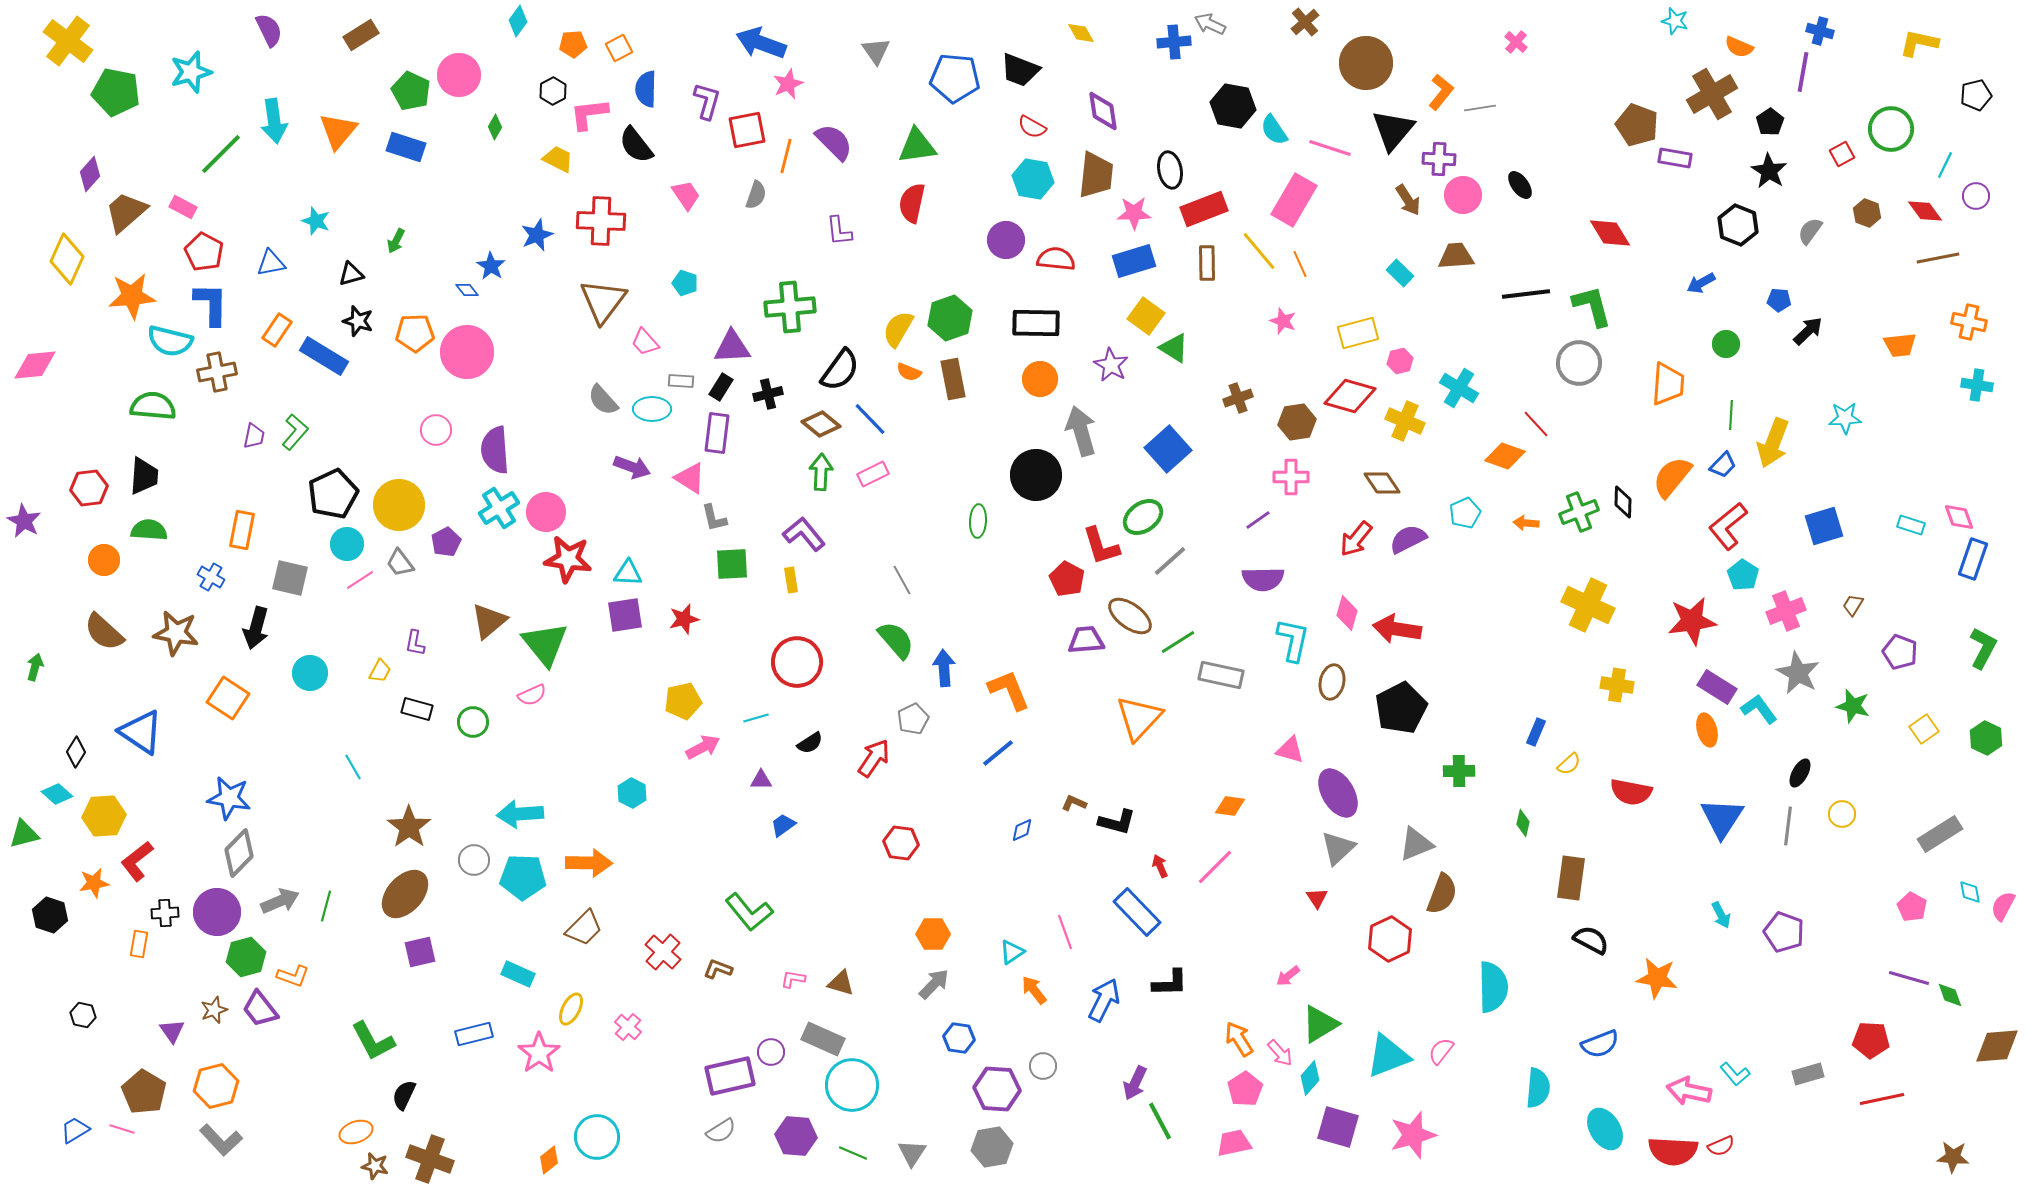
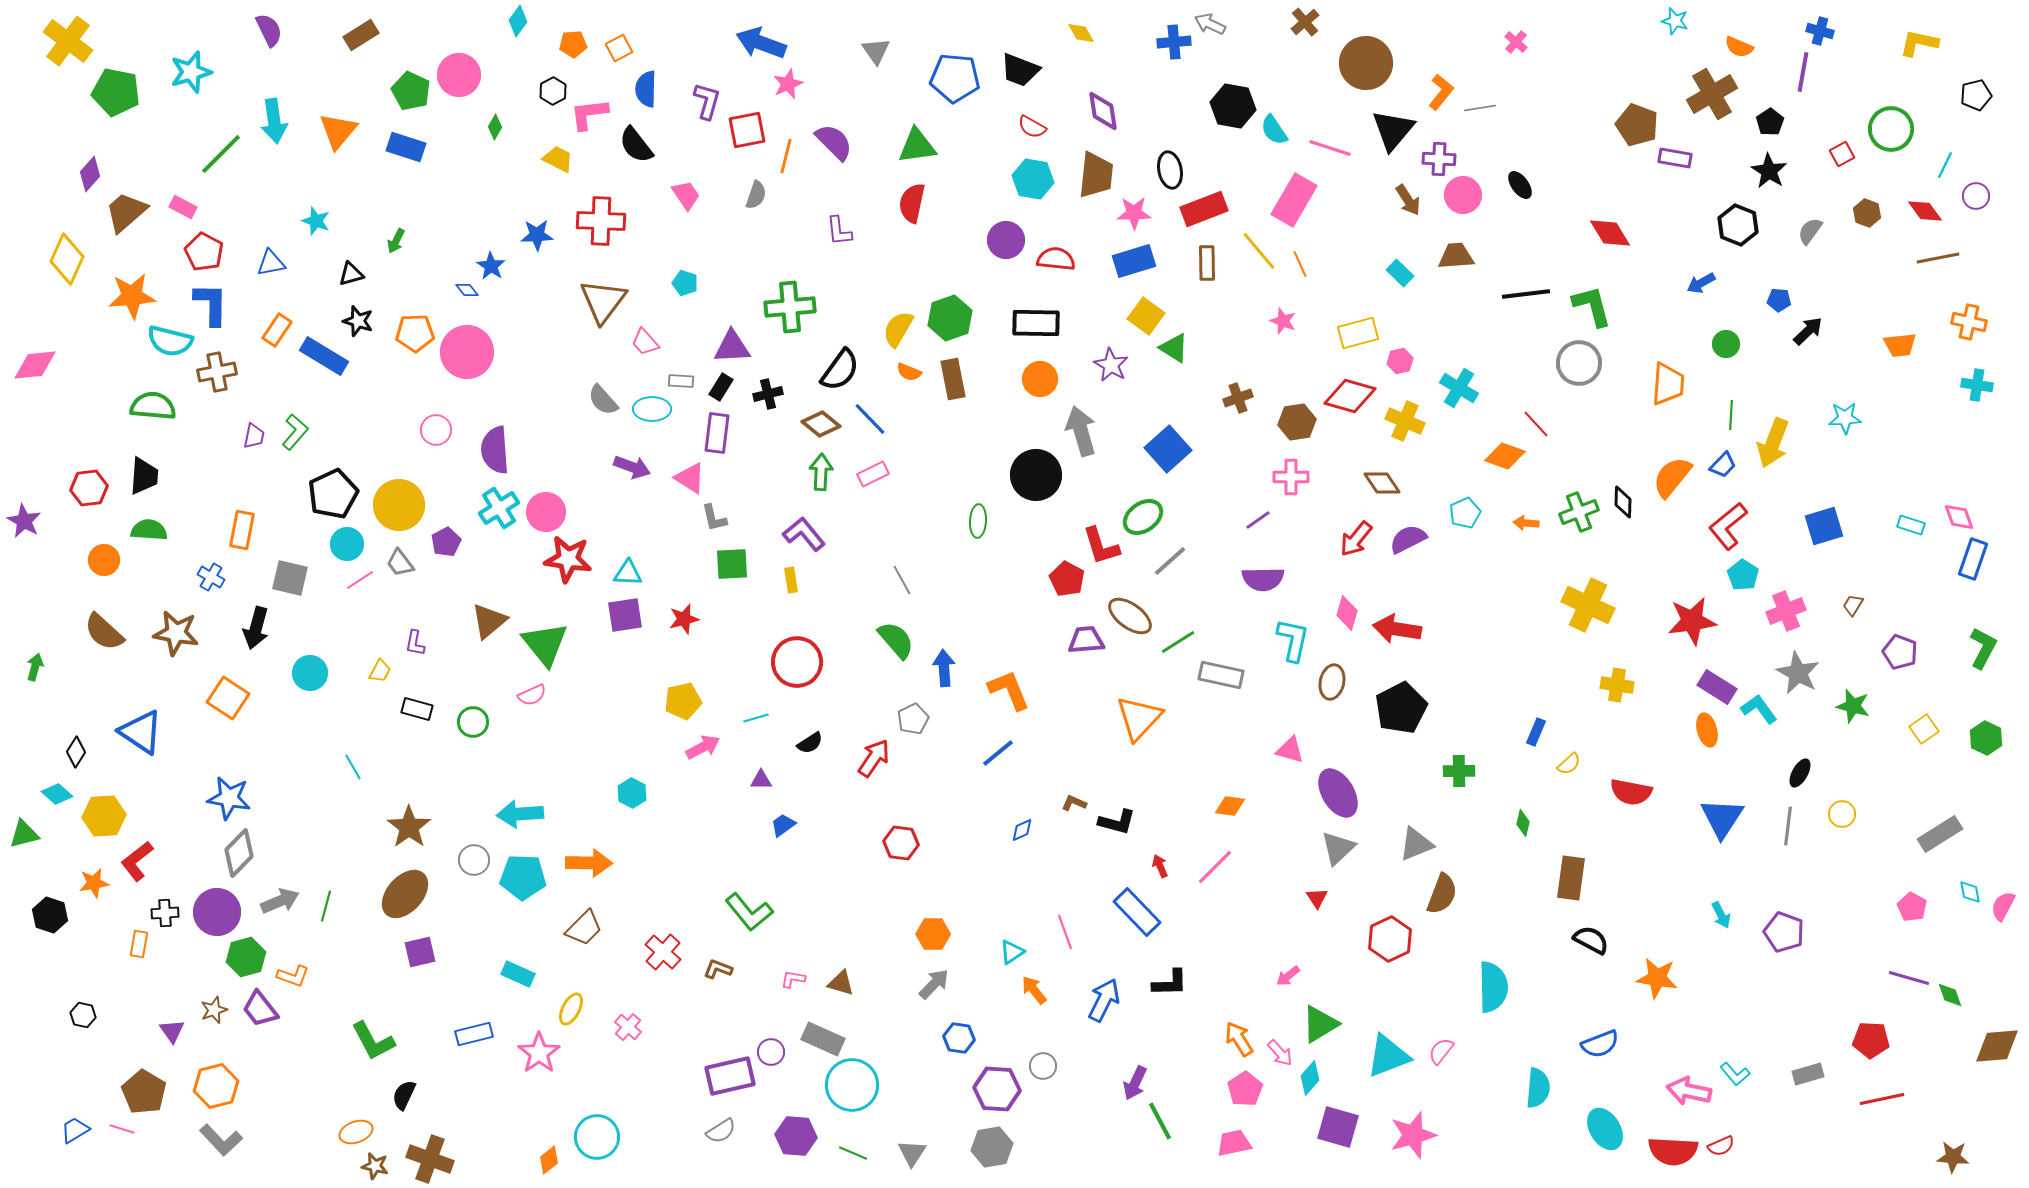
blue star at (537, 235): rotated 20 degrees clockwise
